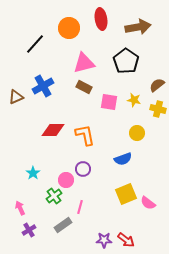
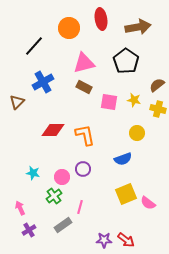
black line: moved 1 px left, 2 px down
blue cross: moved 4 px up
brown triangle: moved 1 px right, 5 px down; rotated 21 degrees counterclockwise
cyan star: rotated 24 degrees counterclockwise
pink circle: moved 4 px left, 3 px up
